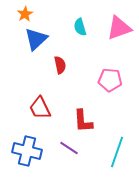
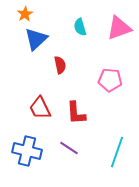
red L-shape: moved 7 px left, 8 px up
